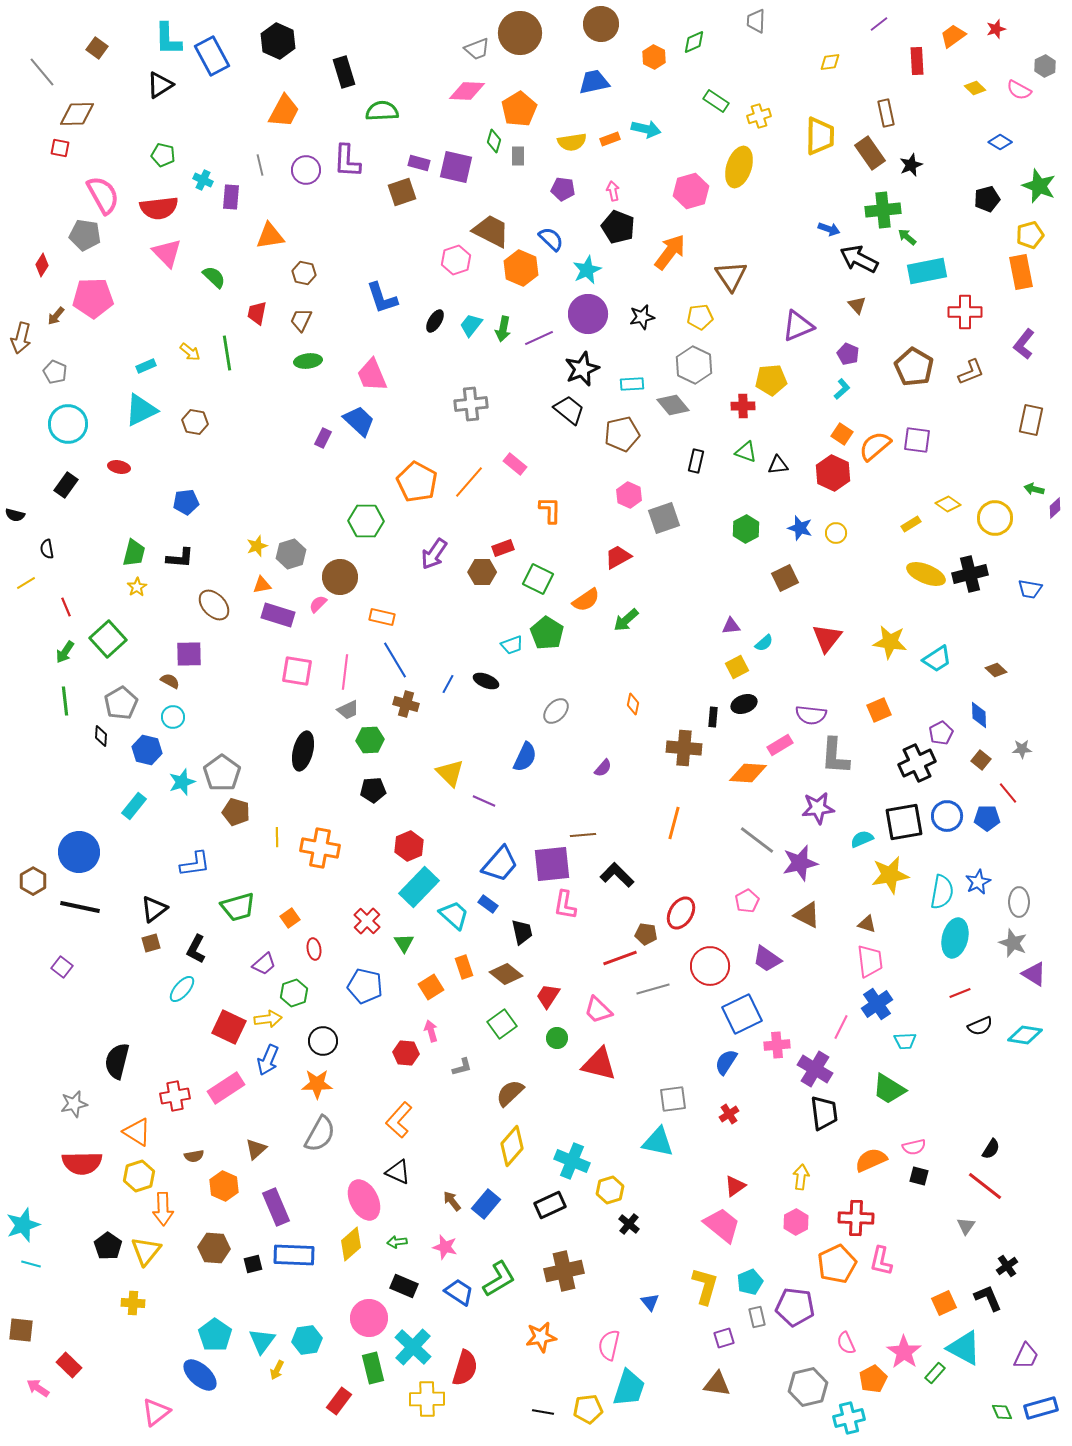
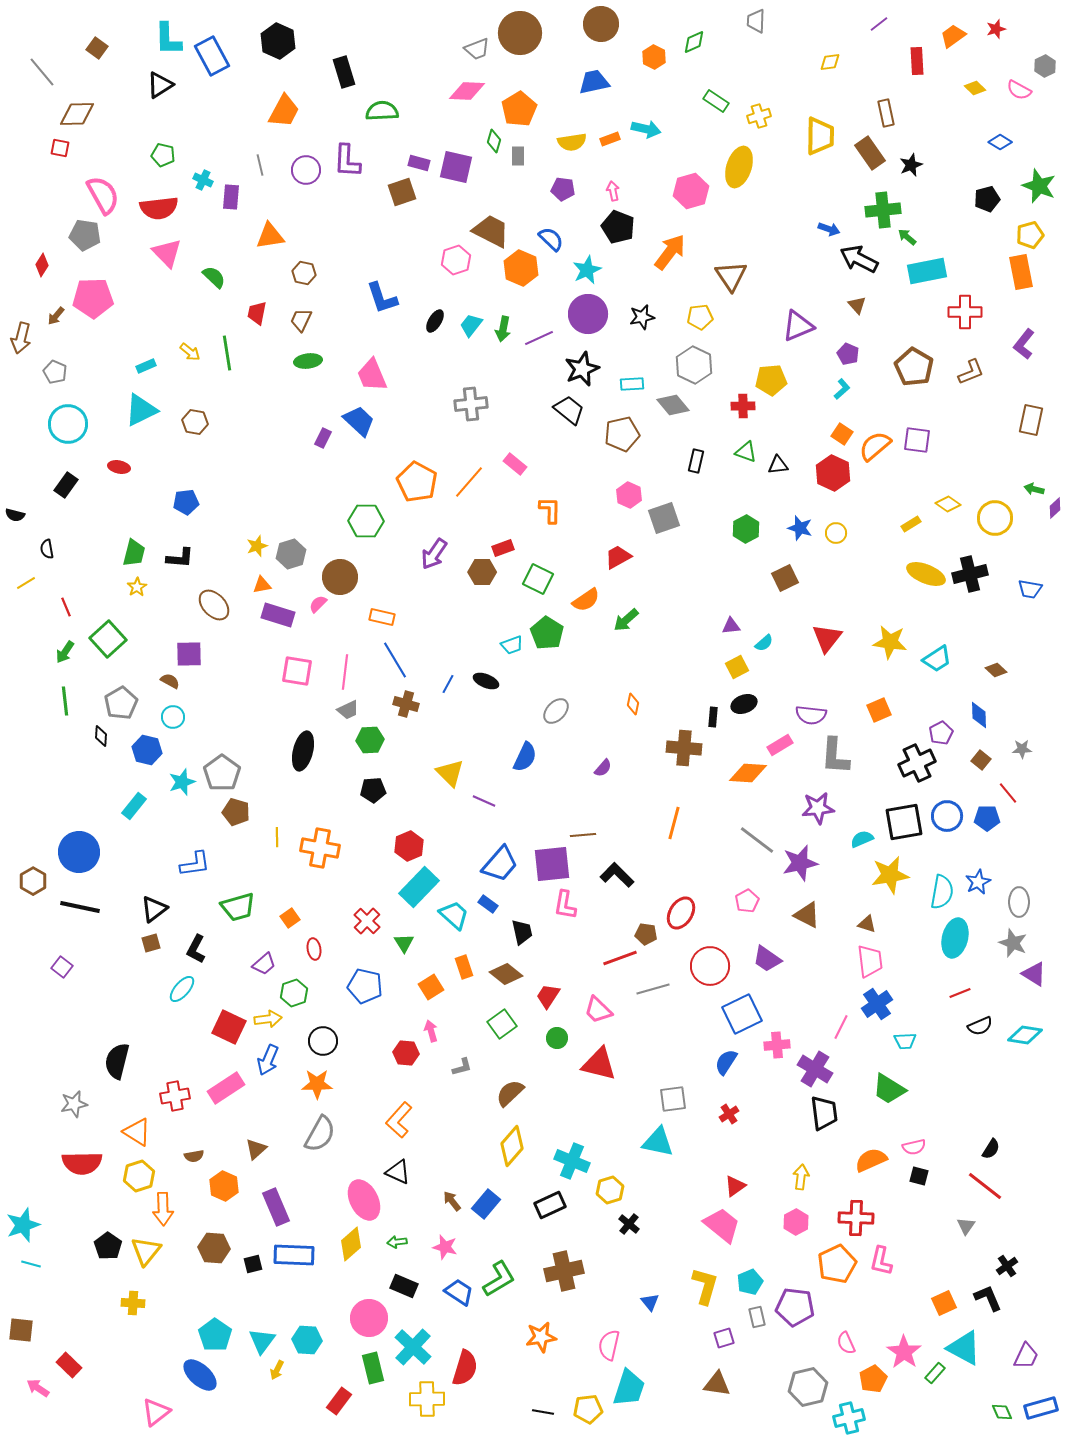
cyan hexagon at (307, 1340): rotated 12 degrees clockwise
